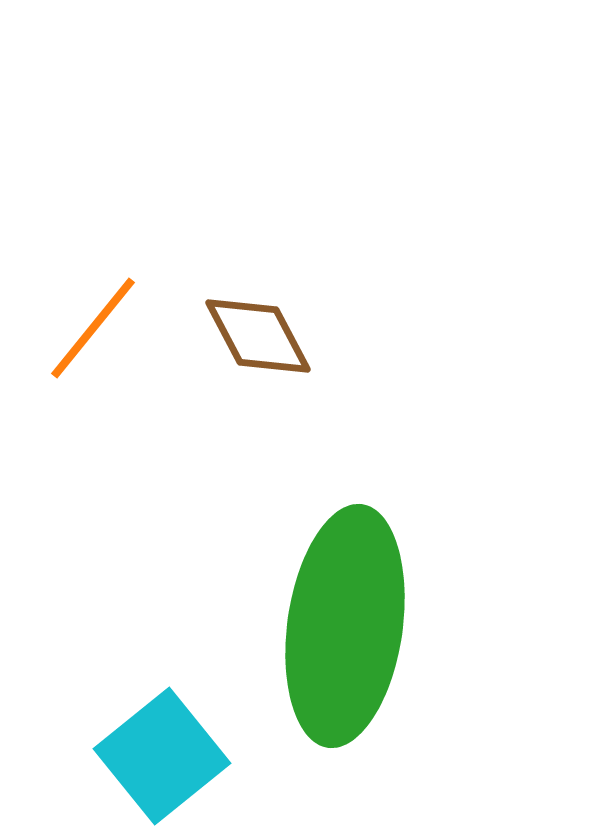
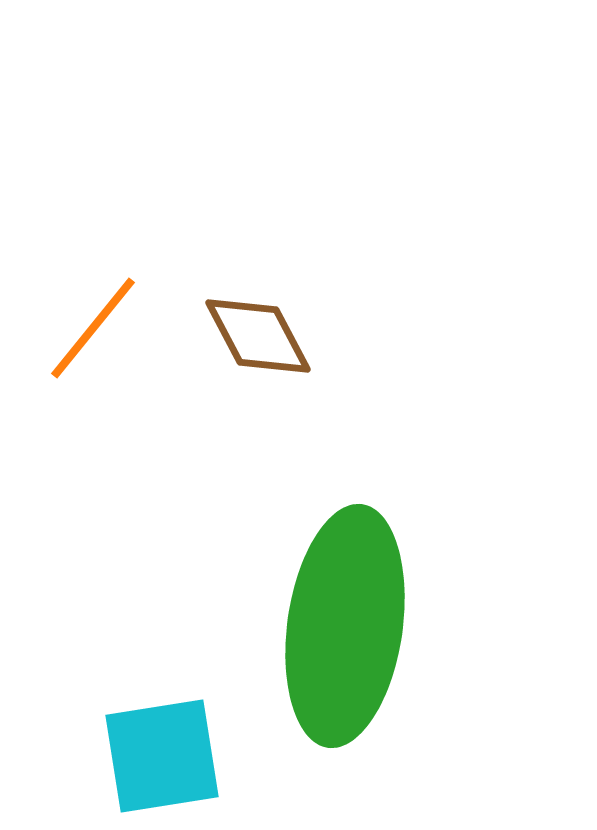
cyan square: rotated 30 degrees clockwise
